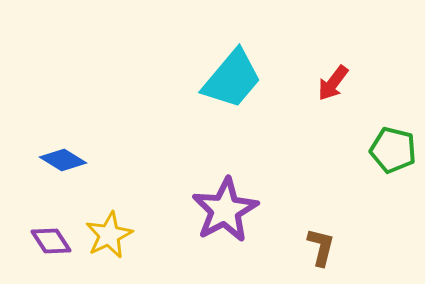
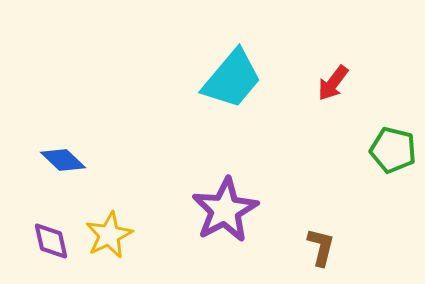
blue diamond: rotated 12 degrees clockwise
purple diamond: rotated 21 degrees clockwise
